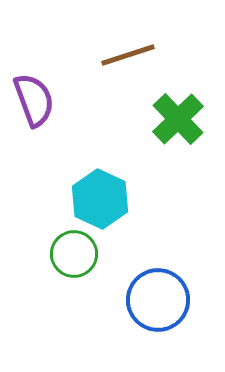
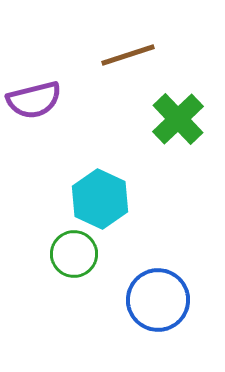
purple semicircle: rotated 96 degrees clockwise
